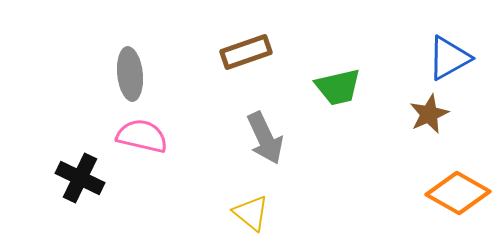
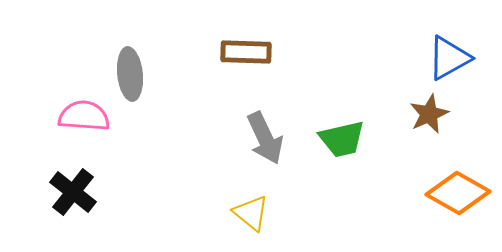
brown rectangle: rotated 21 degrees clockwise
green trapezoid: moved 4 px right, 52 px down
pink semicircle: moved 58 px left, 20 px up; rotated 9 degrees counterclockwise
black cross: moved 7 px left, 14 px down; rotated 12 degrees clockwise
